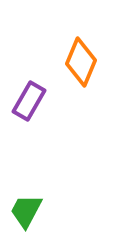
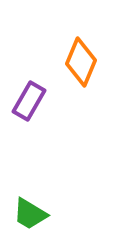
green trapezoid: moved 4 px right, 3 px down; rotated 87 degrees counterclockwise
